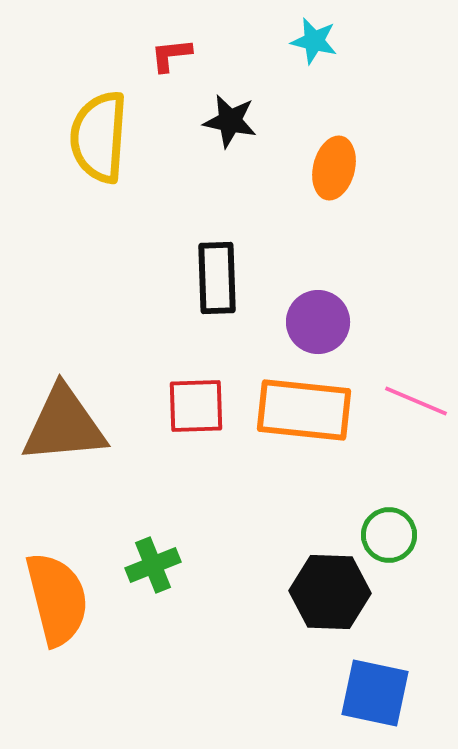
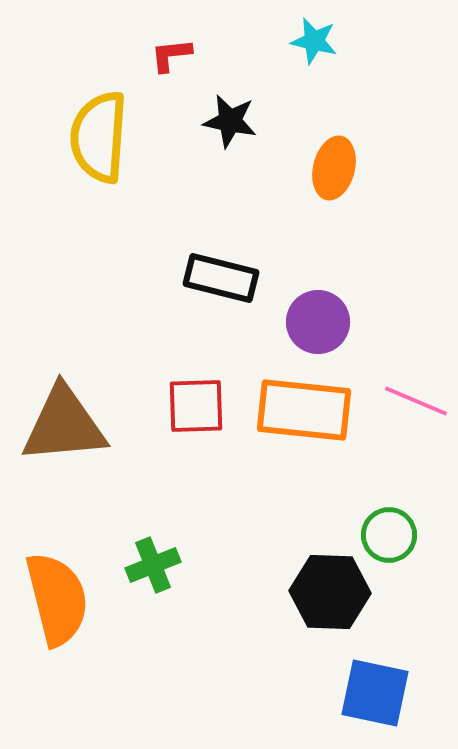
black rectangle: moved 4 px right; rotated 74 degrees counterclockwise
